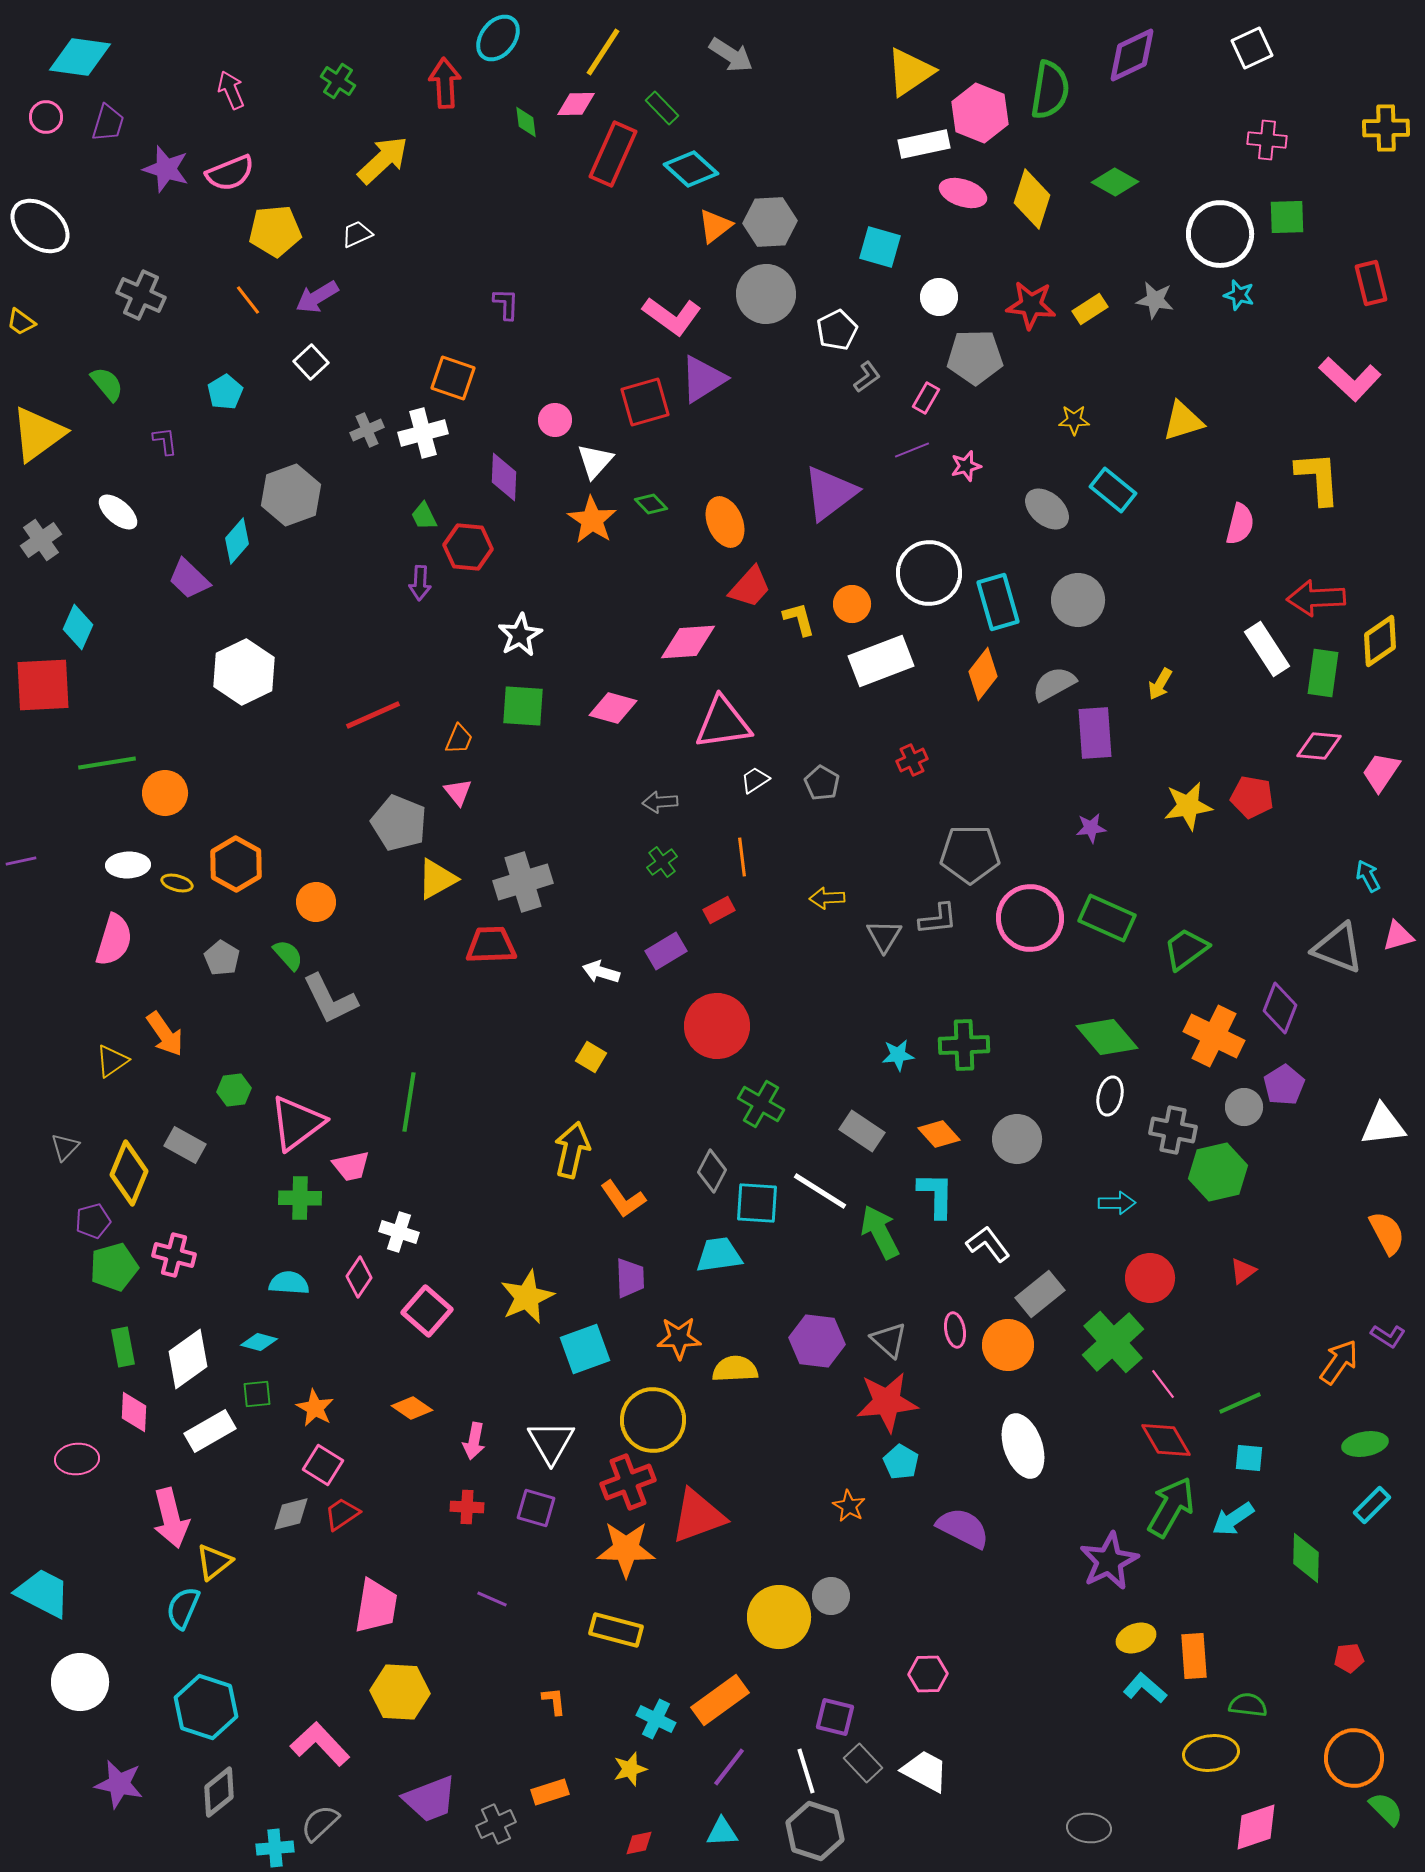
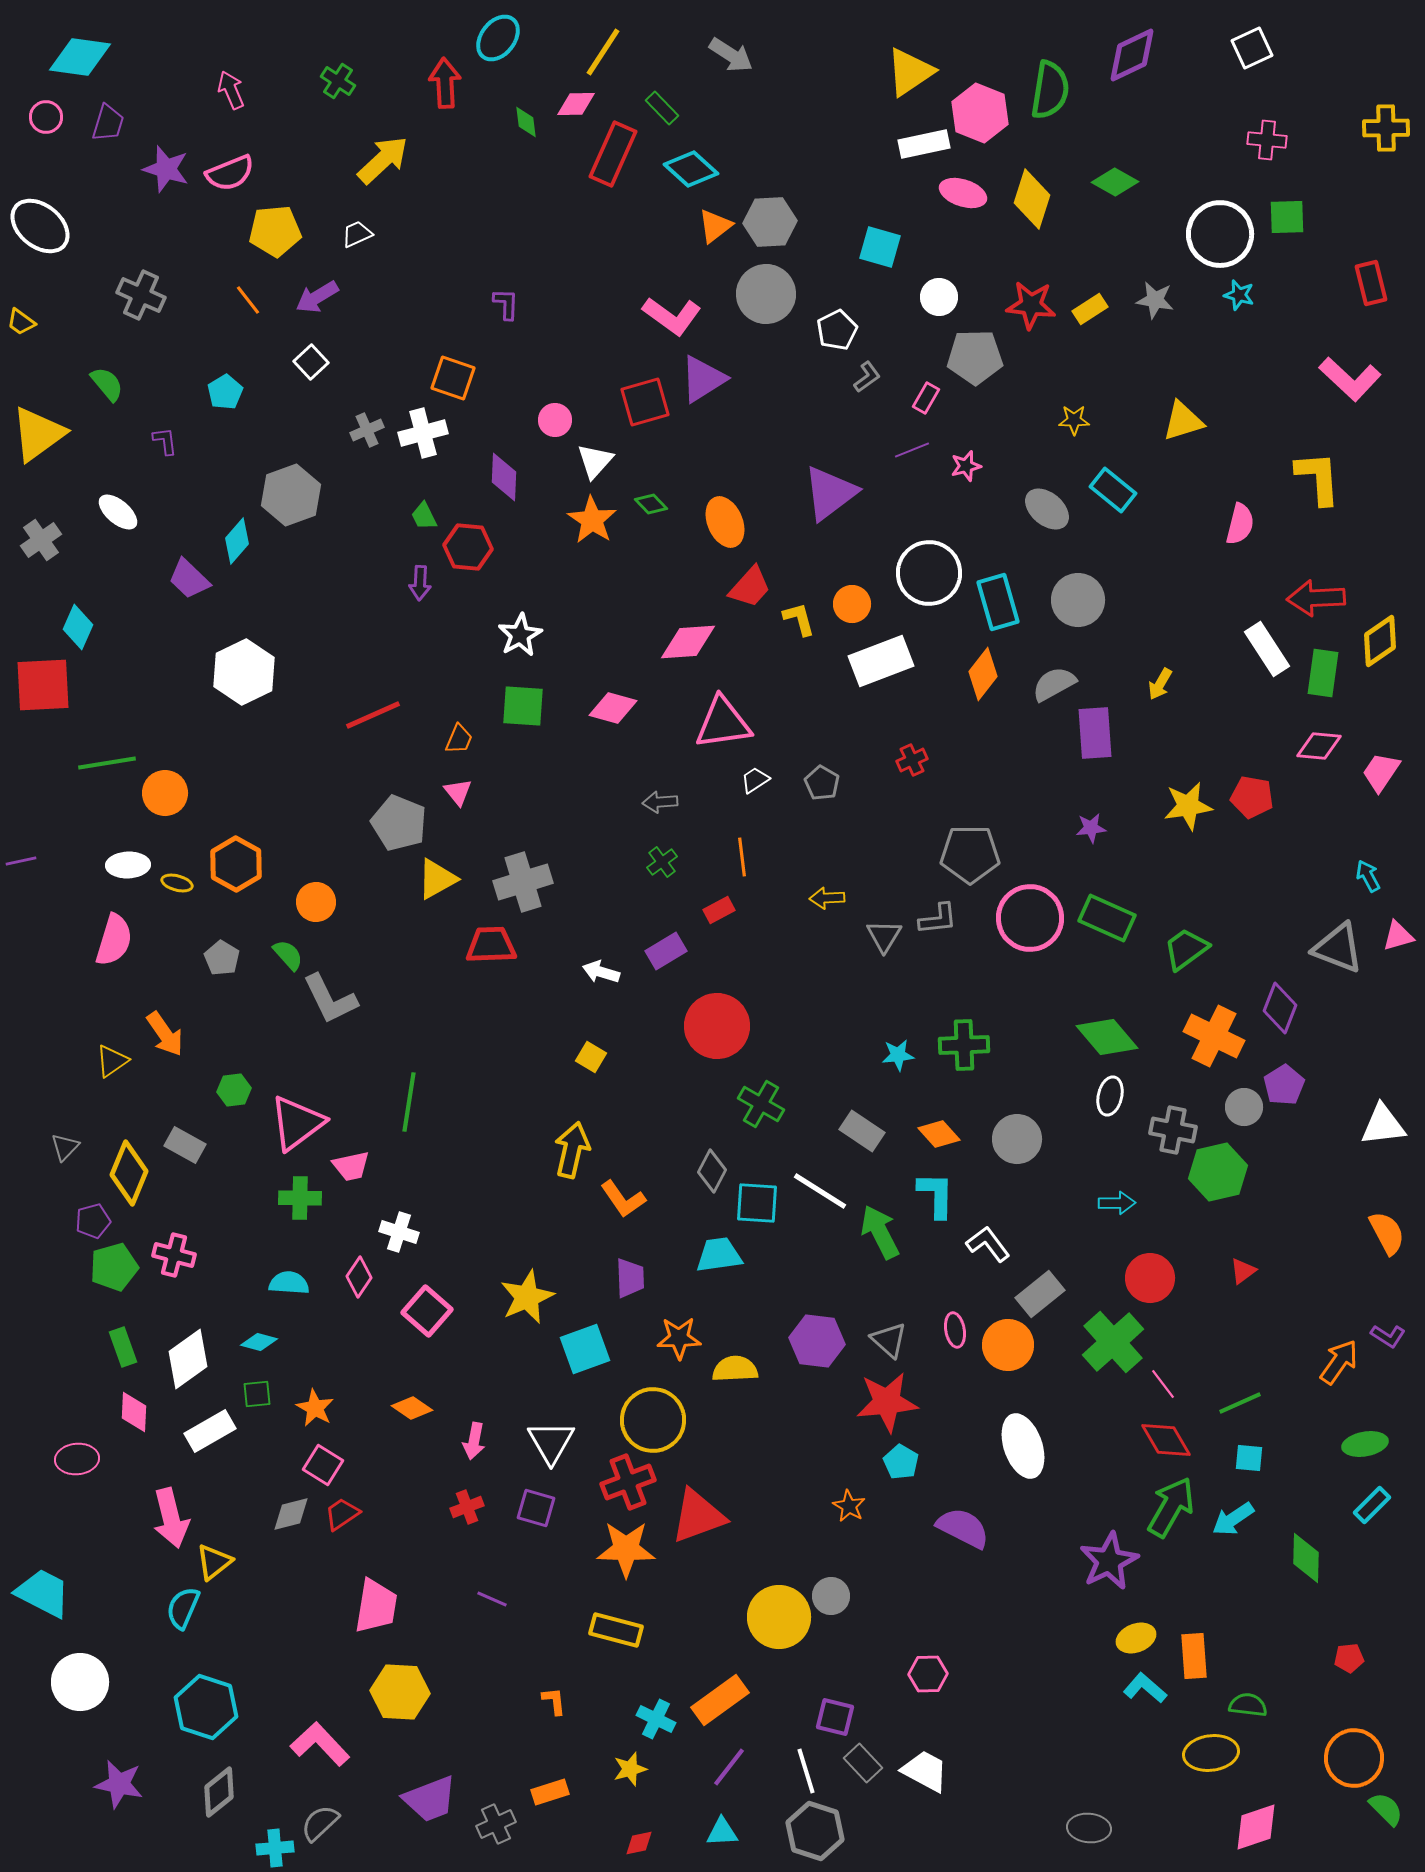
green rectangle at (123, 1347): rotated 9 degrees counterclockwise
red cross at (467, 1507): rotated 24 degrees counterclockwise
